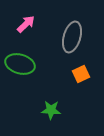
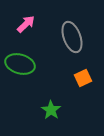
gray ellipse: rotated 36 degrees counterclockwise
orange square: moved 2 px right, 4 px down
green star: rotated 30 degrees clockwise
